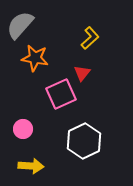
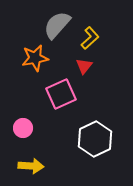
gray semicircle: moved 37 px right
orange star: rotated 20 degrees counterclockwise
red triangle: moved 2 px right, 7 px up
pink circle: moved 1 px up
white hexagon: moved 11 px right, 2 px up
